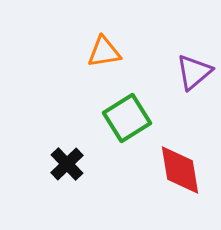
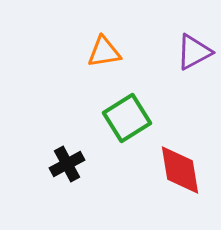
purple triangle: moved 20 px up; rotated 12 degrees clockwise
black cross: rotated 16 degrees clockwise
